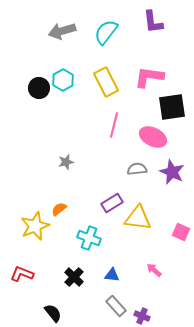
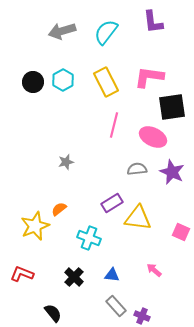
black circle: moved 6 px left, 6 px up
